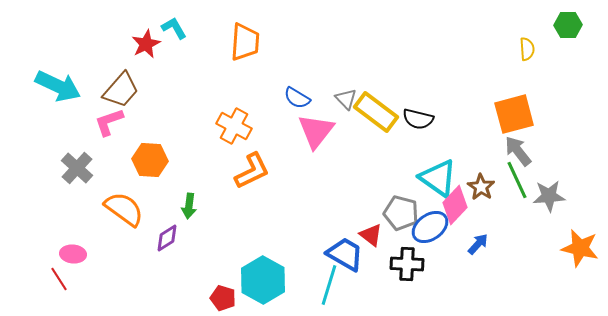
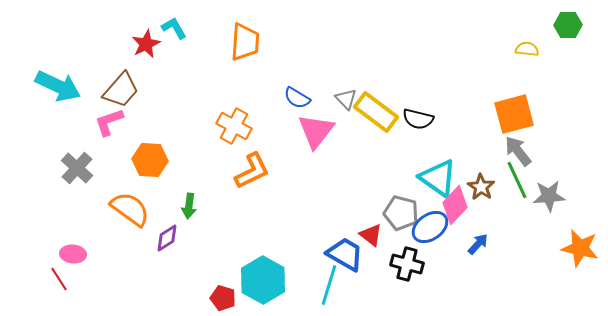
yellow semicircle: rotated 80 degrees counterclockwise
orange semicircle: moved 6 px right
black cross: rotated 12 degrees clockwise
